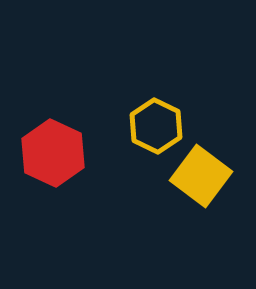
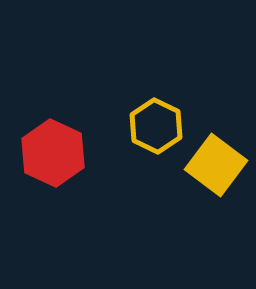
yellow square: moved 15 px right, 11 px up
